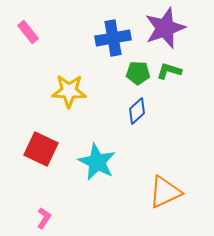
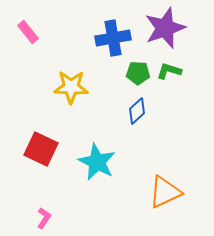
yellow star: moved 2 px right, 4 px up
